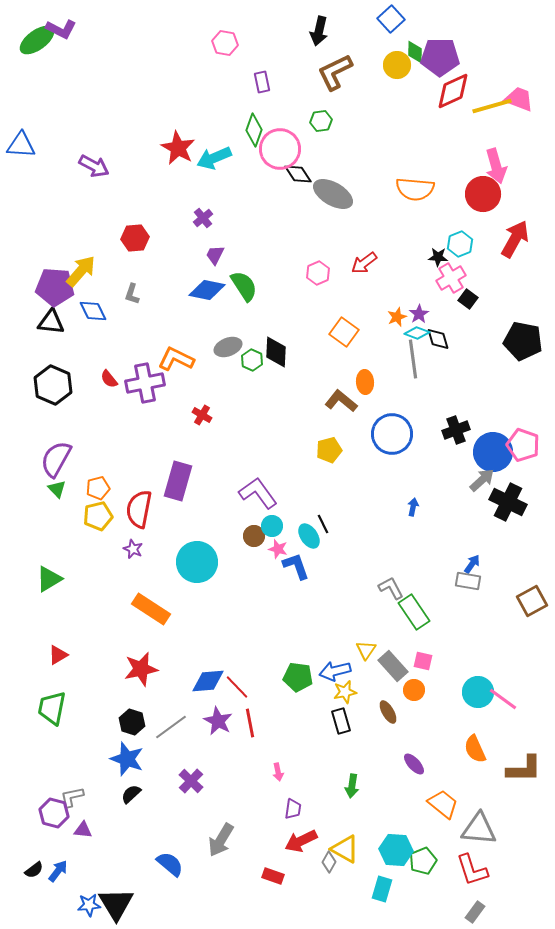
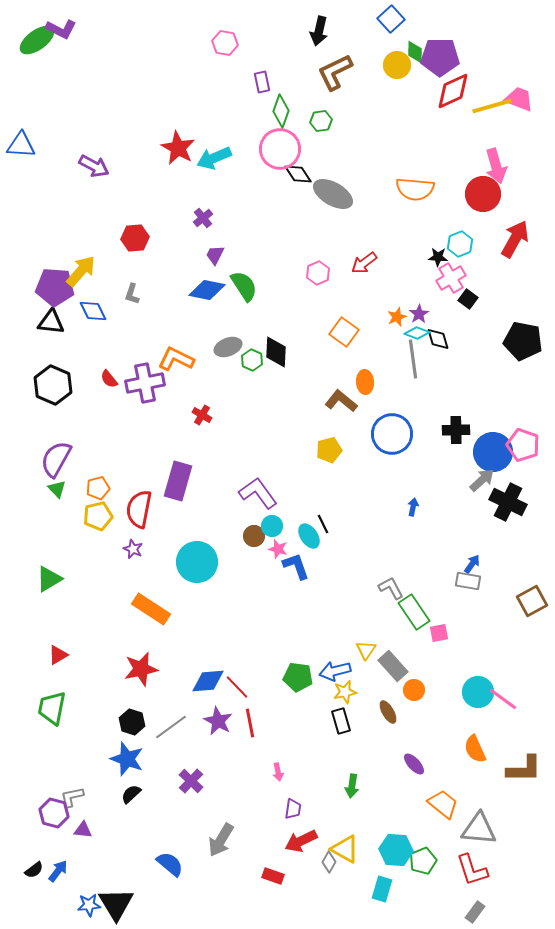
green diamond at (254, 130): moved 27 px right, 19 px up
black cross at (456, 430): rotated 20 degrees clockwise
pink square at (423, 661): moved 16 px right, 28 px up; rotated 24 degrees counterclockwise
